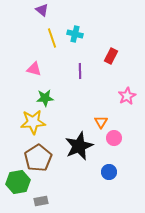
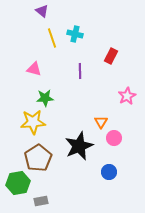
purple triangle: moved 1 px down
green hexagon: moved 1 px down
